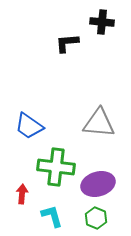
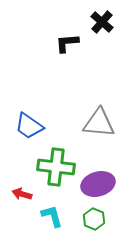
black cross: rotated 35 degrees clockwise
red arrow: rotated 78 degrees counterclockwise
green hexagon: moved 2 px left, 1 px down
